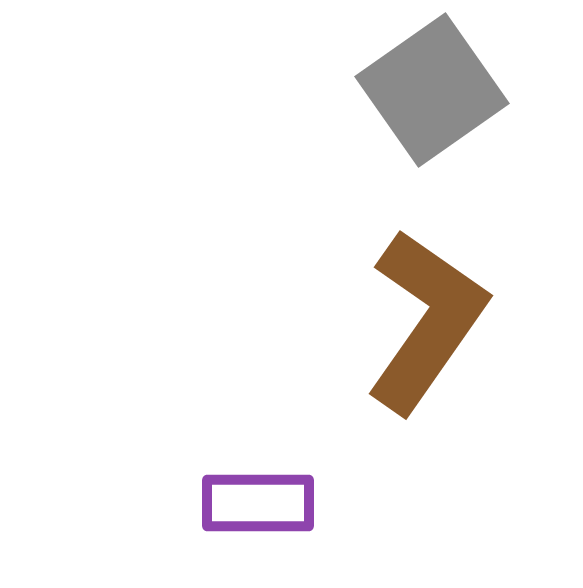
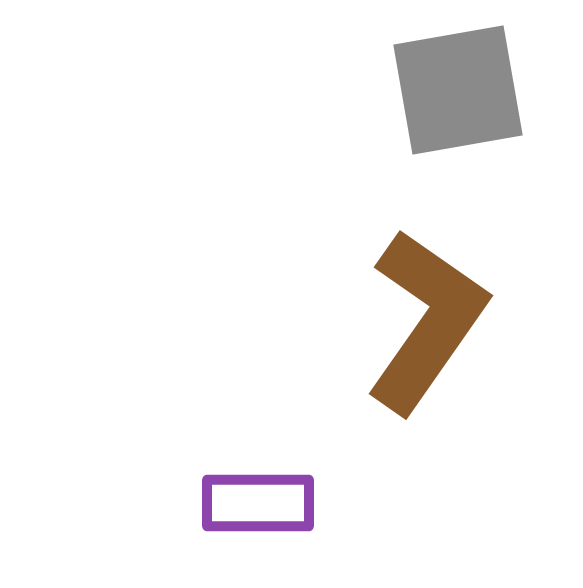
gray square: moved 26 px right; rotated 25 degrees clockwise
